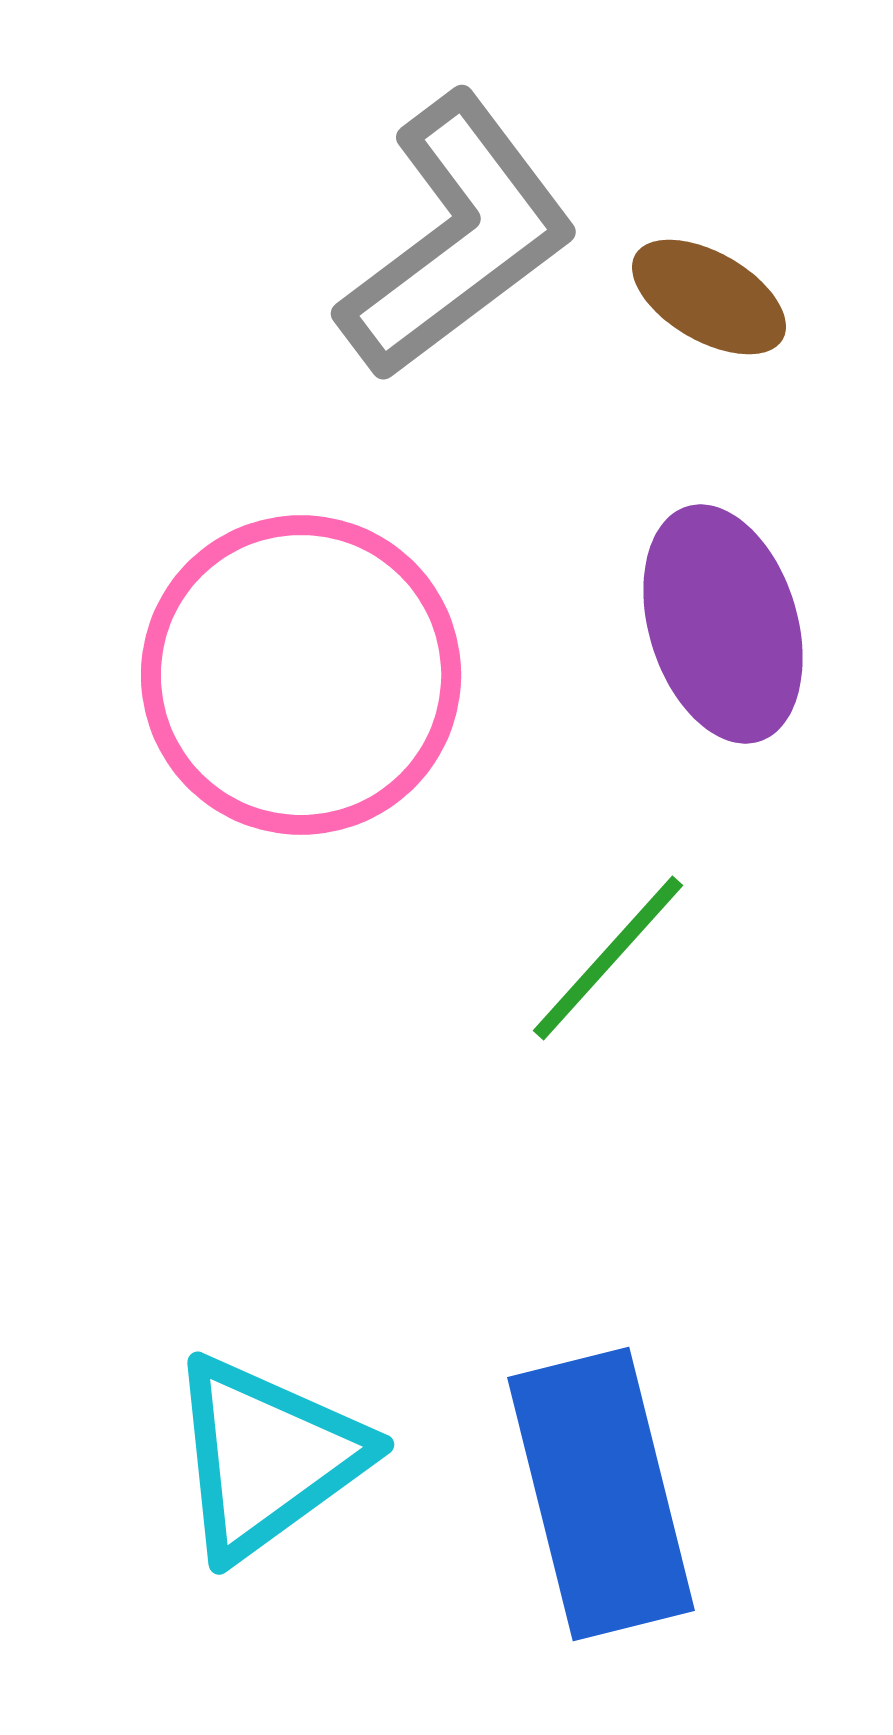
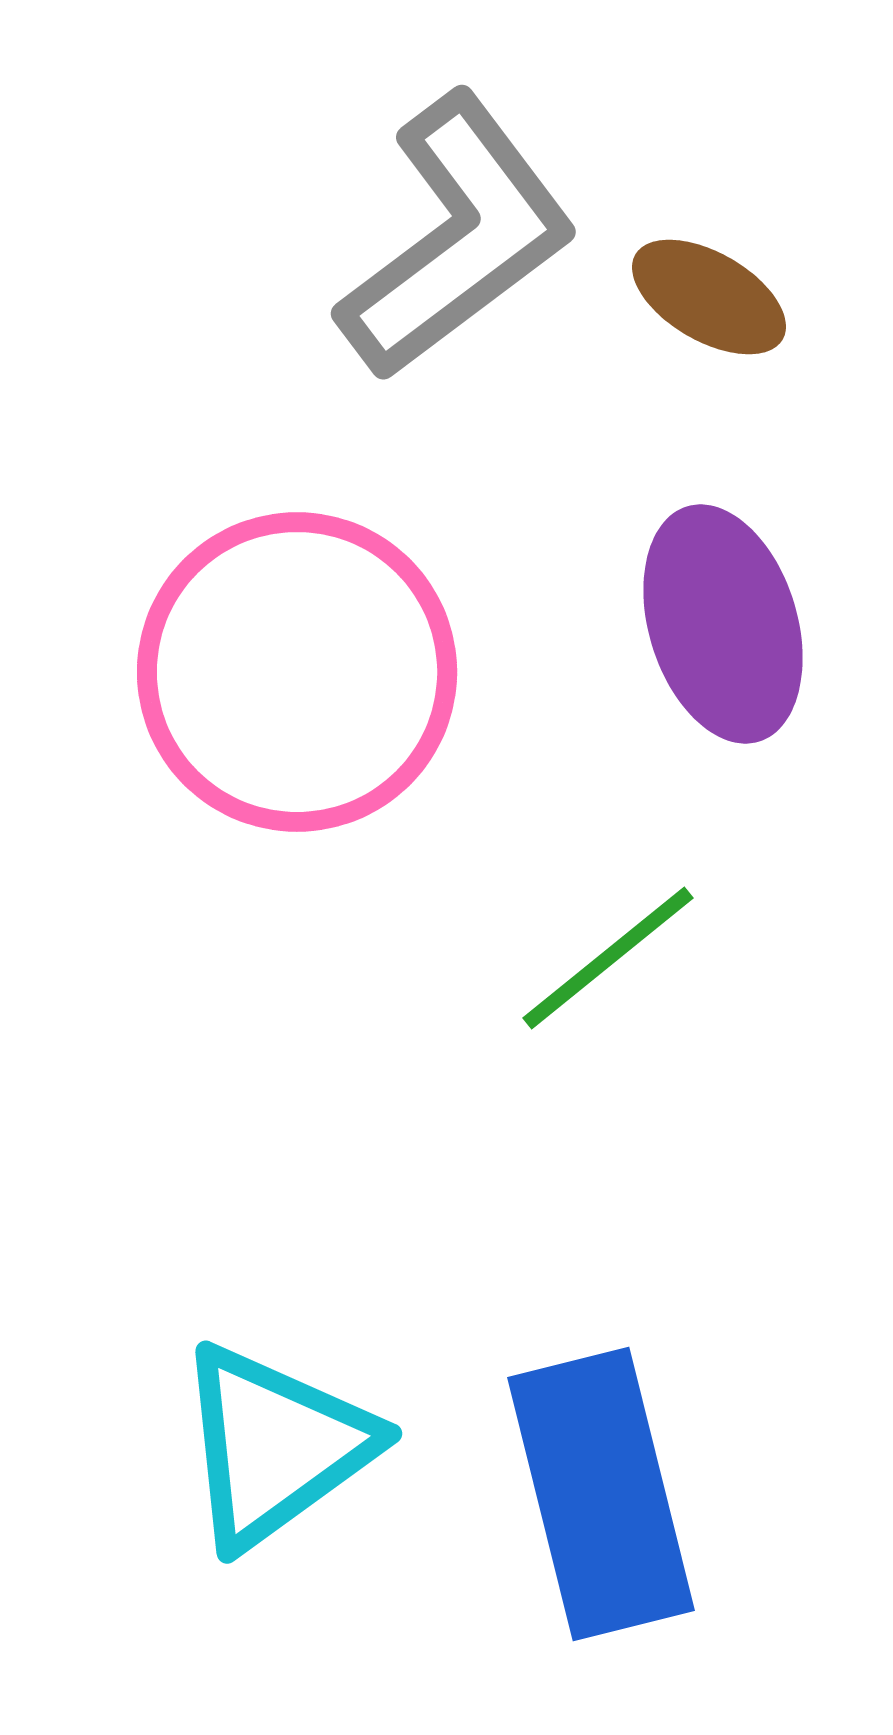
pink circle: moved 4 px left, 3 px up
green line: rotated 9 degrees clockwise
cyan triangle: moved 8 px right, 11 px up
